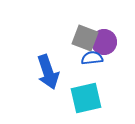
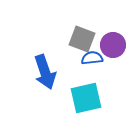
gray square: moved 3 px left, 1 px down
purple circle: moved 9 px right, 3 px down
blue arrow: moved 3 px left
